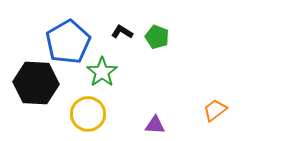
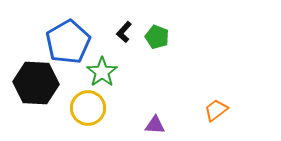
black L-shape: moved 2 px right; rotated 80 degrees counterclockwise
orange trapezoid: moved 1 px right
yellow circle: moved 6 px up
